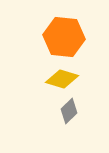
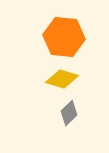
gray diamond: moved 2 px down
